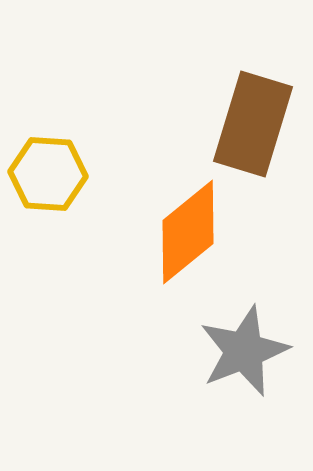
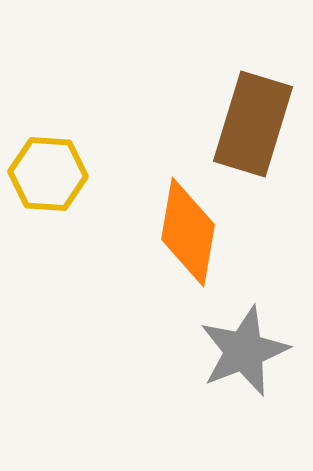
orange diamond: rotated 41 degrees counterclockwise
